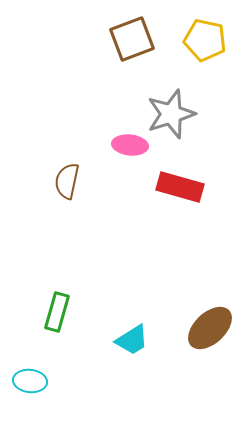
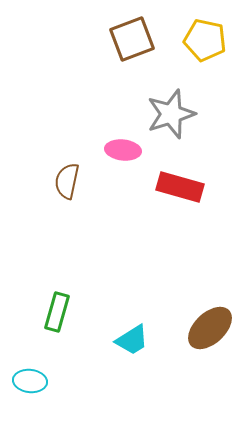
pink ellipse: moved 7 px left, 5 px down
